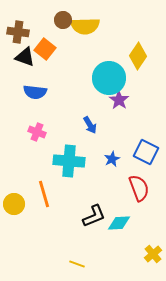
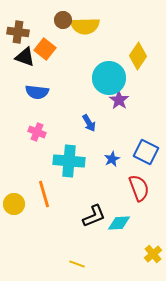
blue semicircle: moved 2 px right
blue arrow: moved 1 px left, 2 px up
